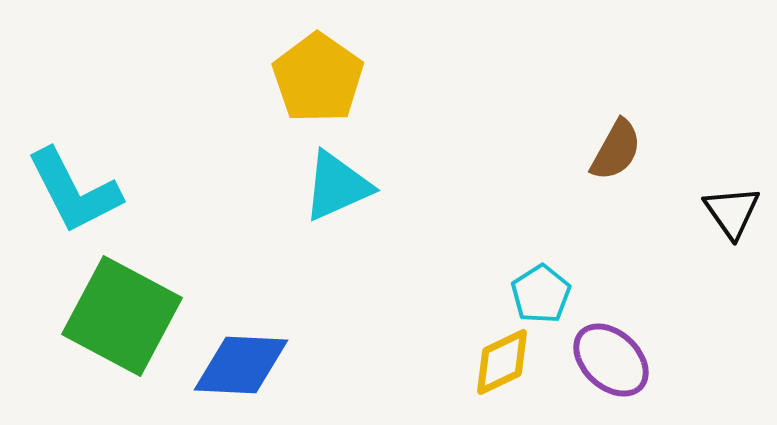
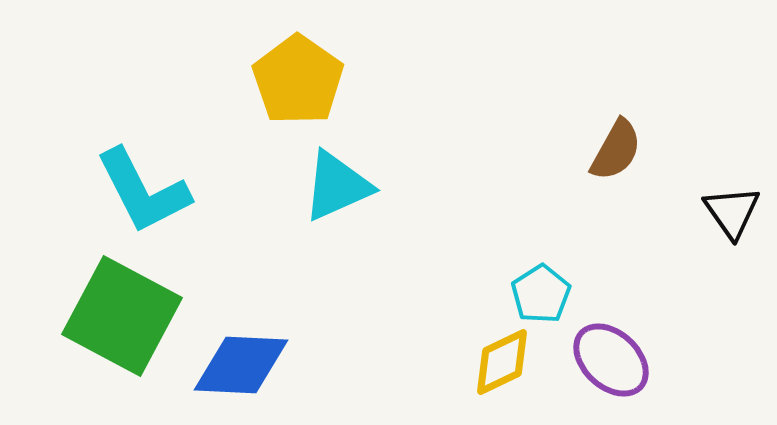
yellow pentagon: moved 20 px left, 2 px down
cyan L-shape: moved 69 px right
